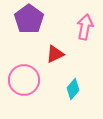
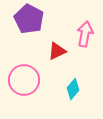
purple pentagon: rotated 8 degrees counterclockwise
pink arrow: moved 7 px down
red triangle: moved 2 px right, 3 px up
